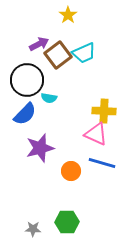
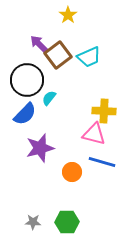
purple arrow: rotated 108 degrees counterclockwise
cyan trapezoid: moved 5 px right, 4 px down
cyan semicircle: rotated 119 degrees clockwise
pink triangle: moved 2 px left; rotated 10 degrees counterclockwise
blue line: moved 1 px up
orange circle: moved 1 px right, 1 px down
gray star: moved 7 px up
